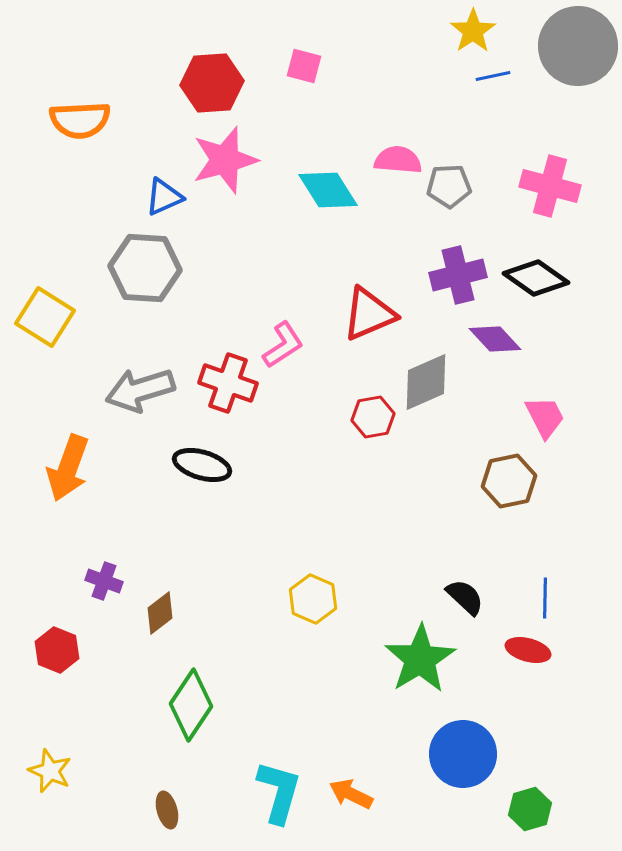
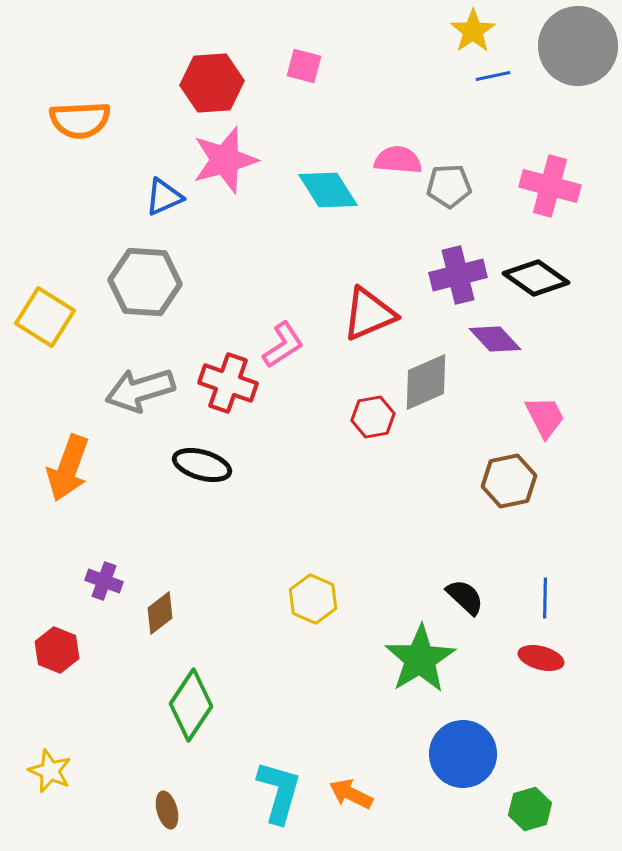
gray hexagon at (145, 268): moved 14 px down
red ellipse at (528, 650): moved 13 px right, 8 px down
